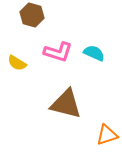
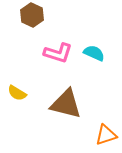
brown hexagon: rotated 10 degrees clockwise
pink L-shape: moved 1 px down
yellow semicircle: moved 30 px down
orange triangle: moved 1 px left
